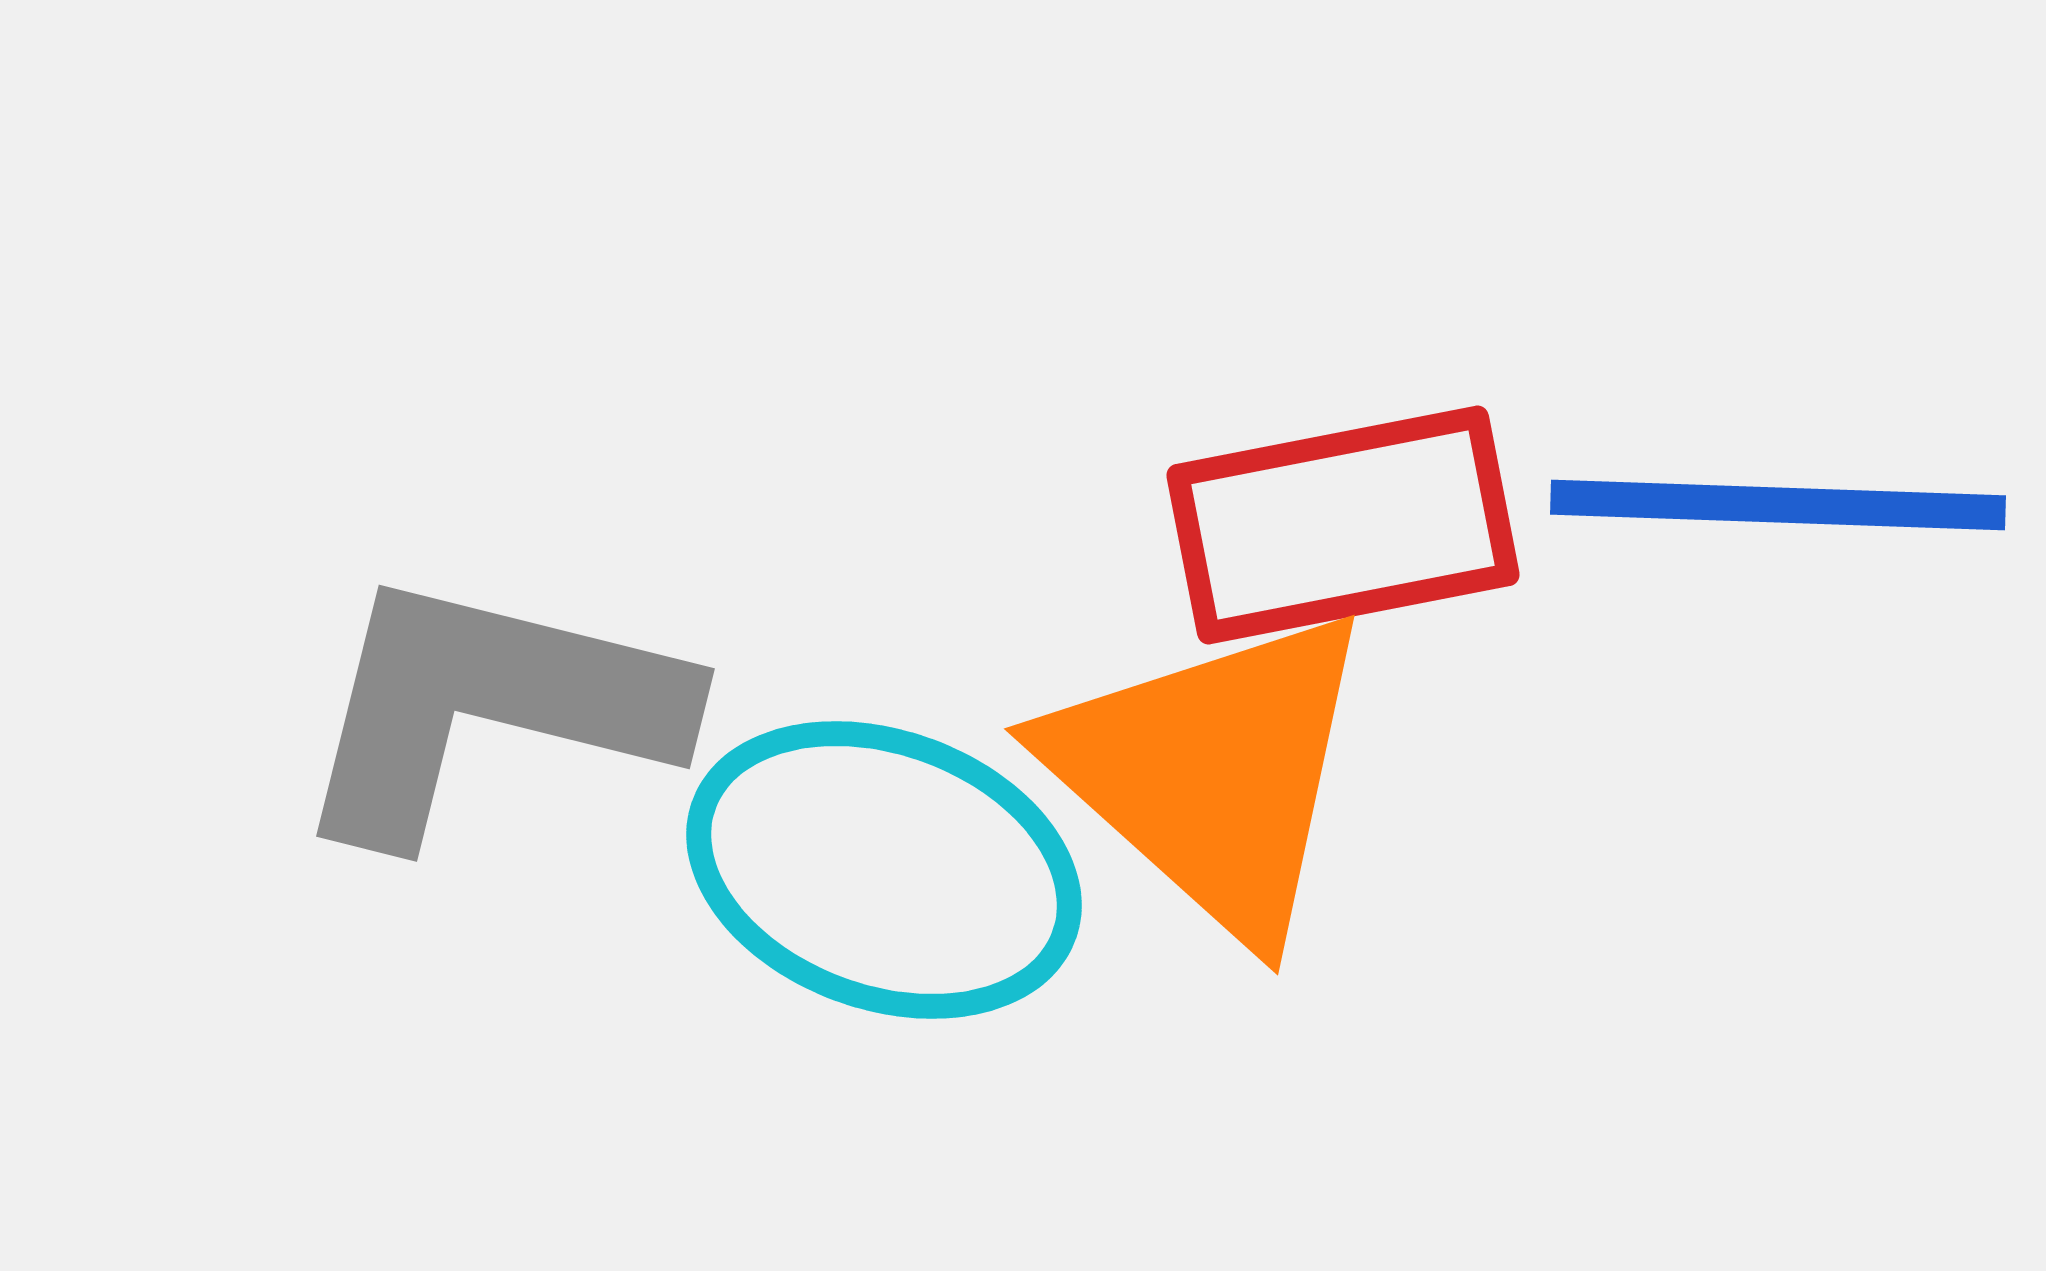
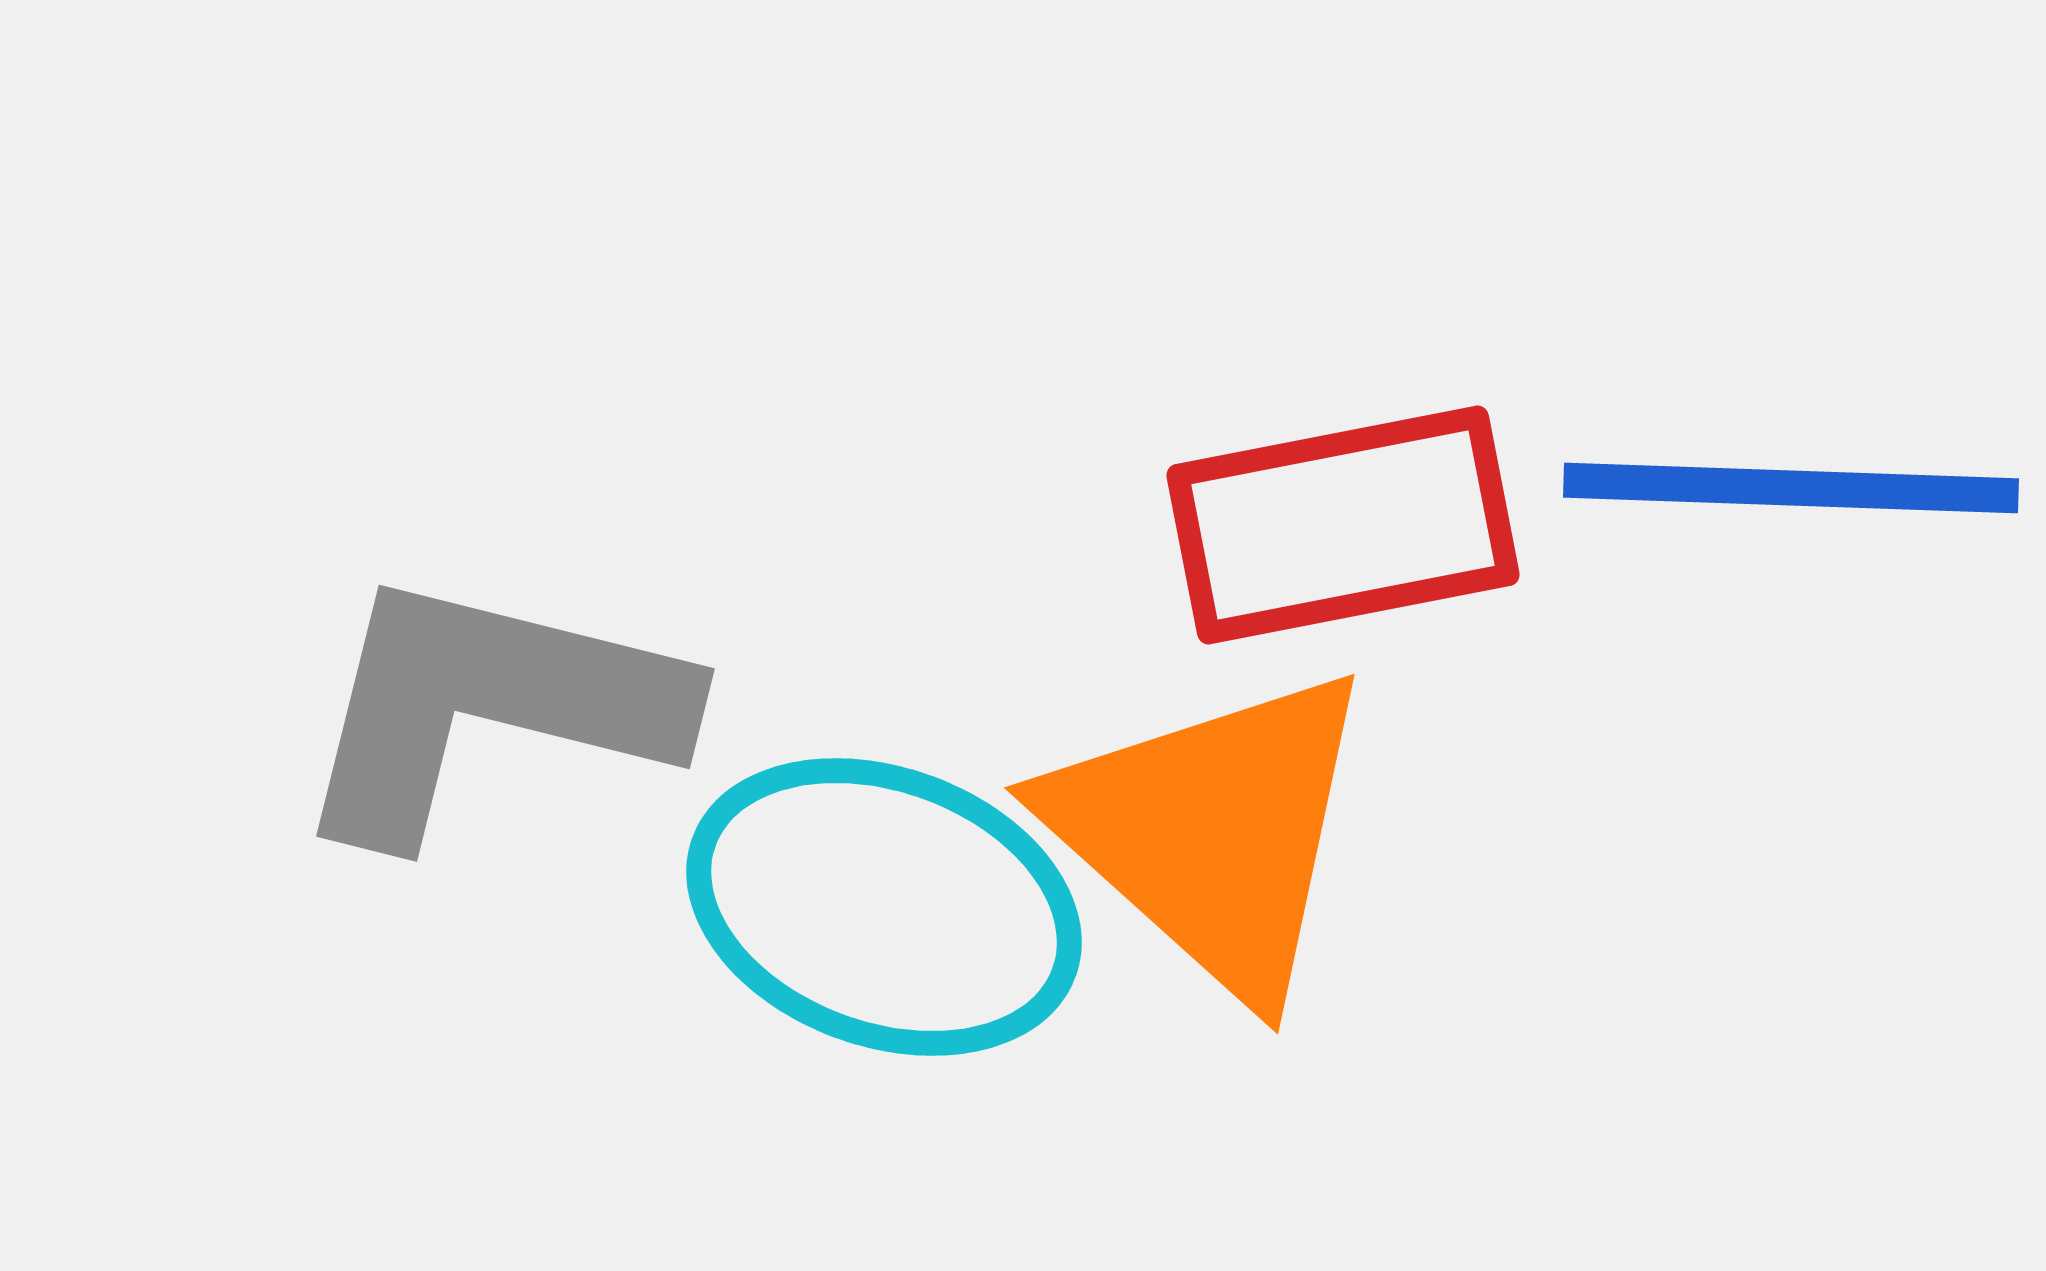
blue line: moved 13 px right, 17 px up
orange triangle: moved 59 px down
cyan ellipse: moved 37 px down
